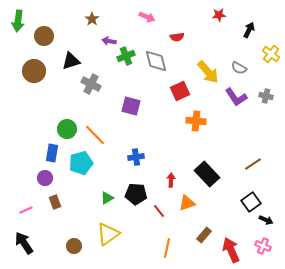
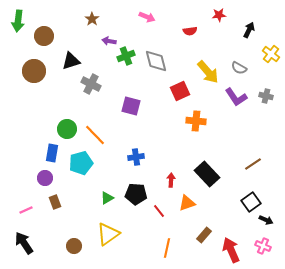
red semicircle at (177, 37): moved 13 px right, 6 px up
